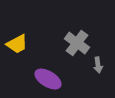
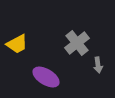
gray cross: rotated 15 degrees clockwise
purple ellipse: moved 2 px left, 2 px up
